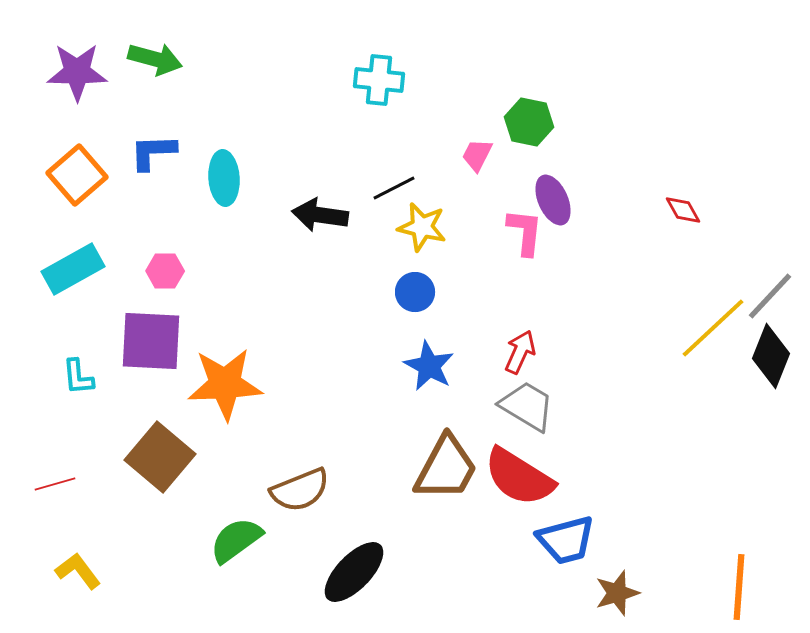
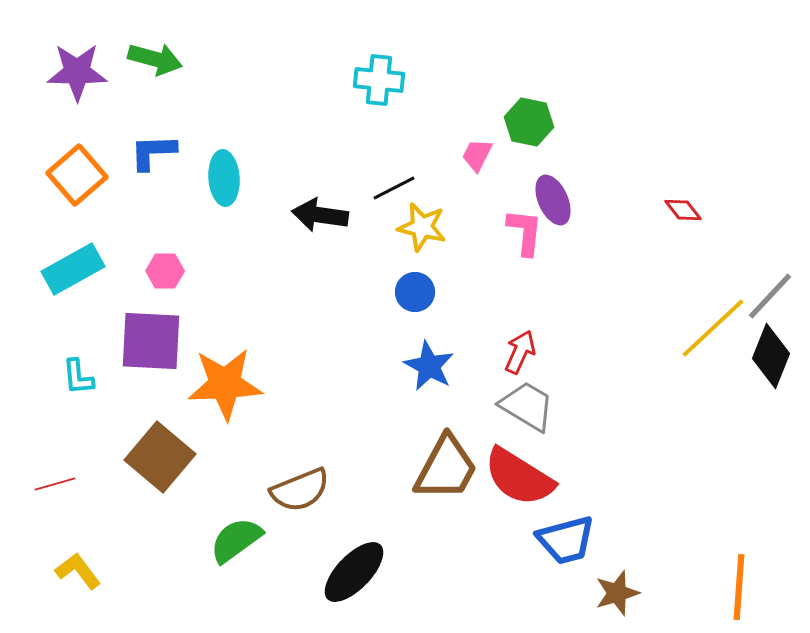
red diamond: rotated 9 degrees counterclockwise
